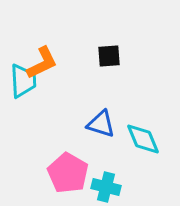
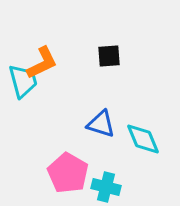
cyan trapezoid: rotated 12 degrees counterclockwise
